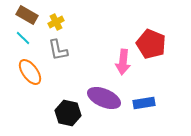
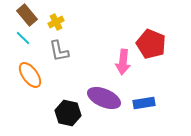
brown rectangle: rotated 20 degrees clockwise
gray L-shape: moved 1 px right, 1 px down
orange ellipse: moved 3 px down
